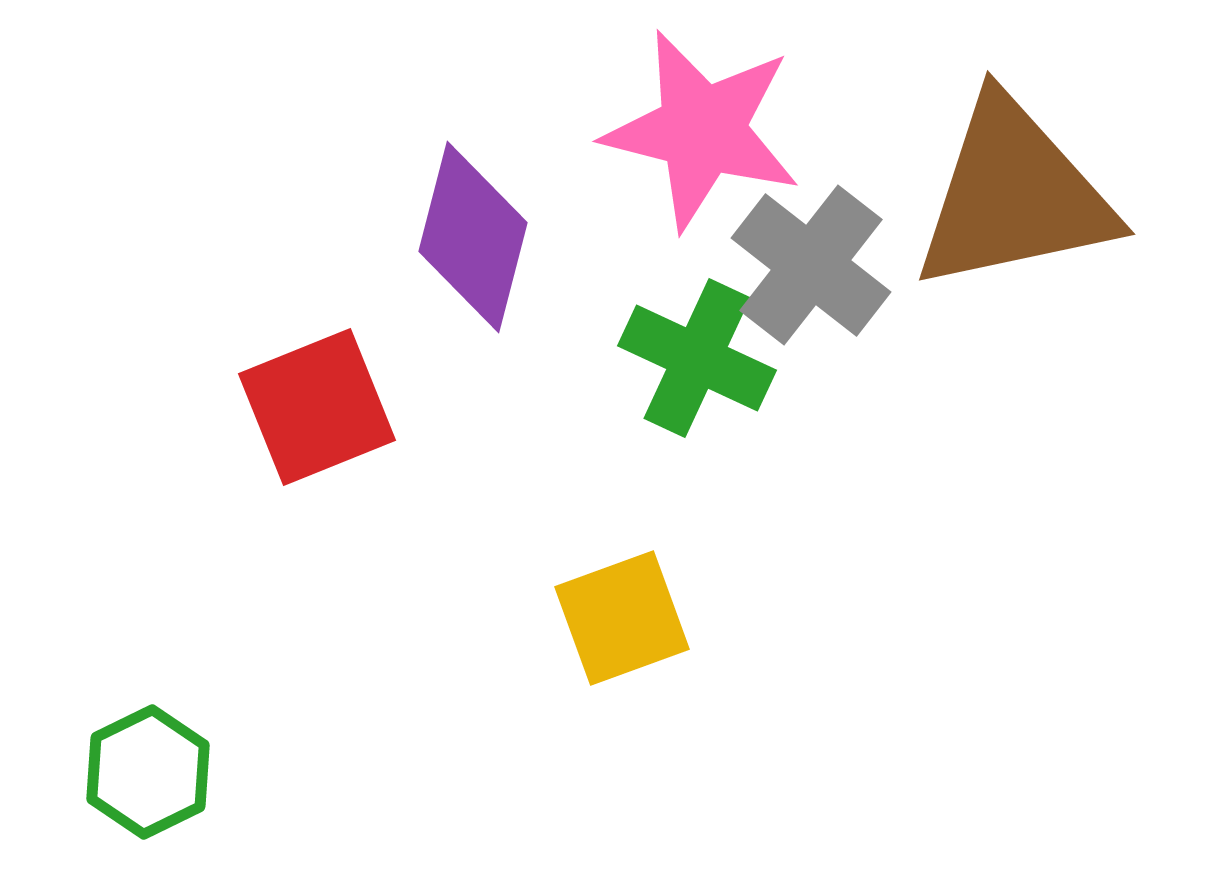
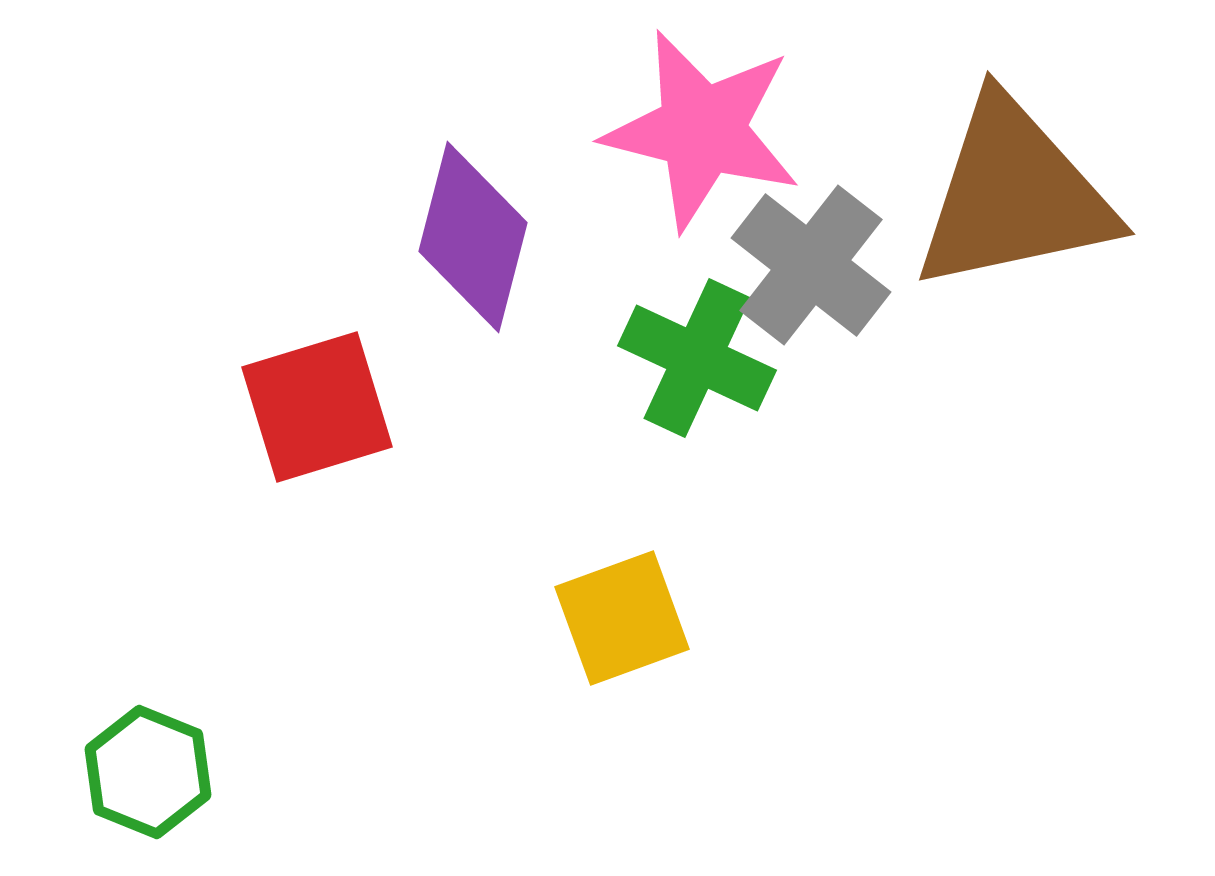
red square: rotated 5 degrees clockwise
green hexagon: rotated 12 degrees counterclockwise
